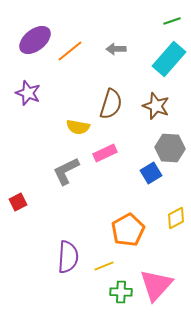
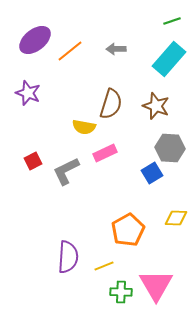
yellow semicircle: moved 6 px right
blue square: moved 1 px right
red square: moved 15 px right, 41 px up
yellow diamond: rotated 30 degrees clockwise
pink triangle: rotated 12 degrees counterclockwise
